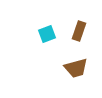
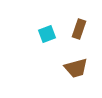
brown rectangle: moved 2 px up
